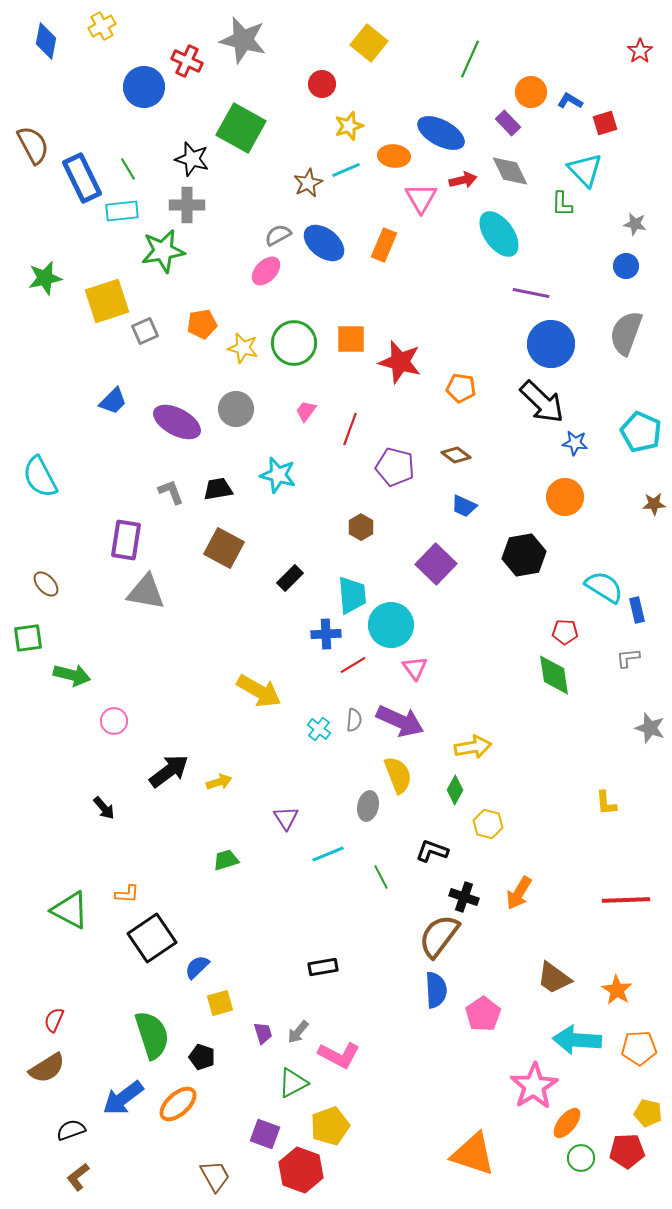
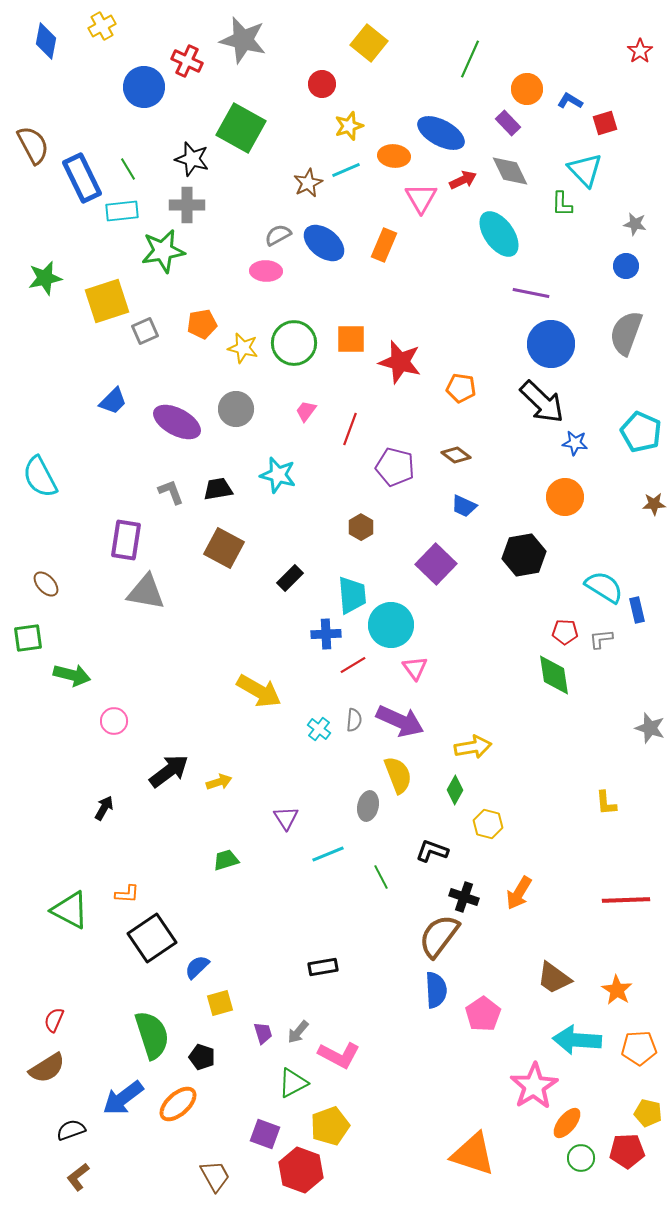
orange circle at (531, 92): moved 4 px left, 3 px up
red arrow at (463, 180): rotated 12 degrees counterclockwise
pink ellipse at (266, 271): rotated 48 degrees clockwise
gray L-shape at (628, 658): moved 27 px left, 19 px up
black arrow at (104, 808): rotated 110 degrees counterclockwise
